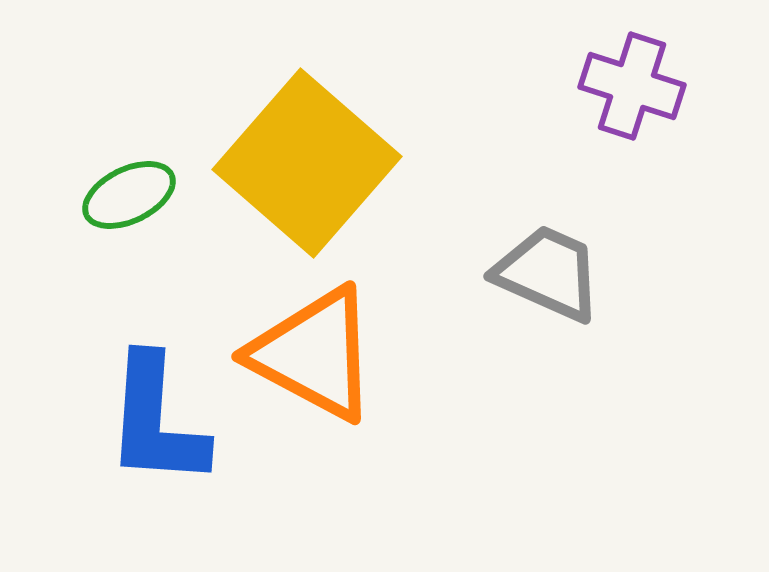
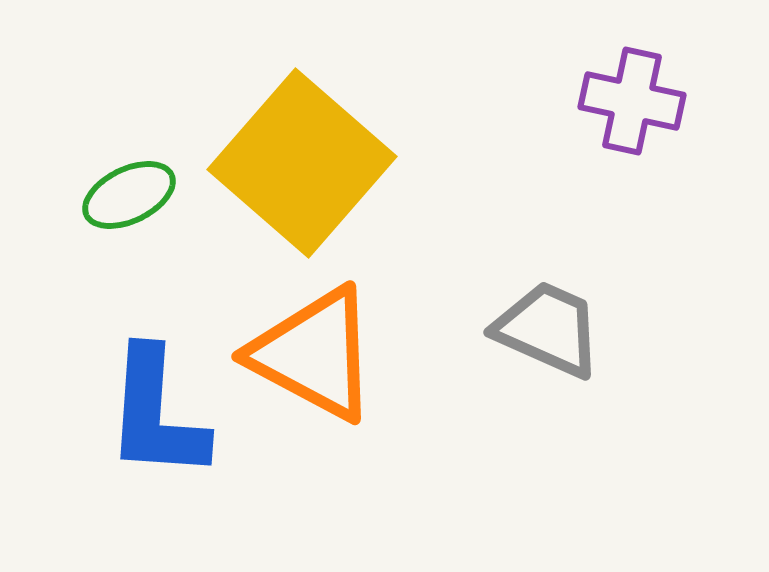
purple cross: moved 15 px down; rotated 6 degrees counterclockwise
yellow square: moved 5 px left
gray trapezoid: moved 56 px down
blue L-shape: moved 7 px up
